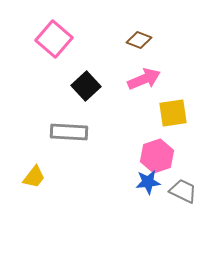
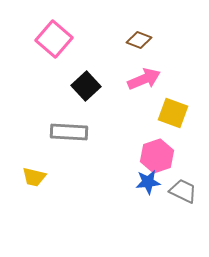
yellow square: rotated 28 degrees clockwise
yellow trapezoid: rotated 65 degrees clockwise
